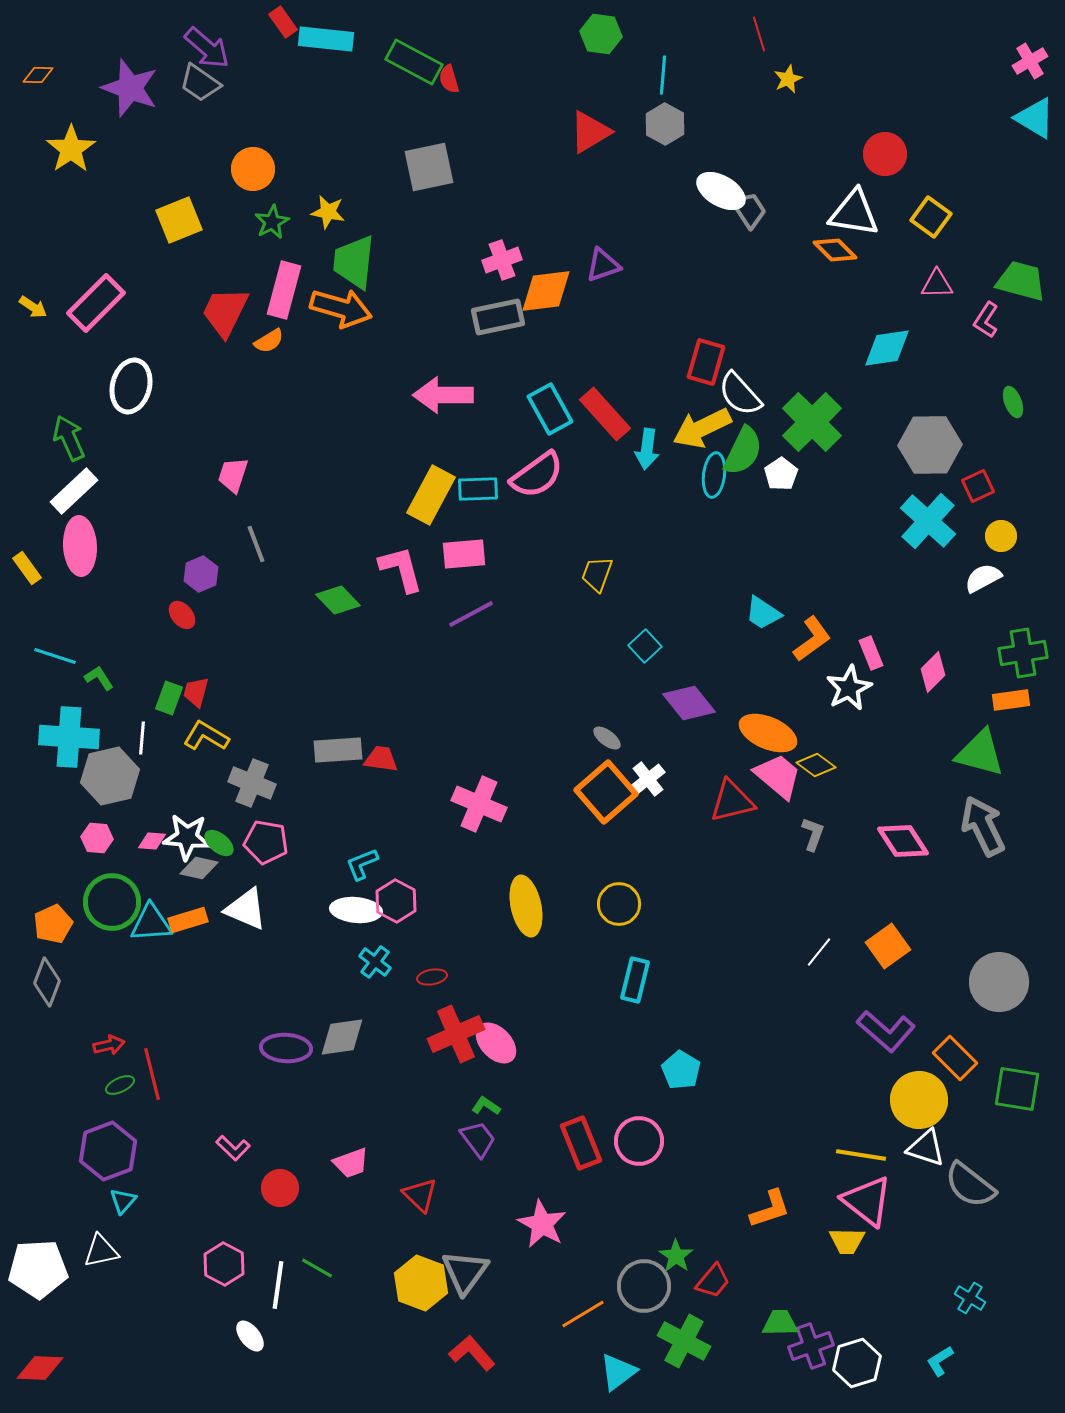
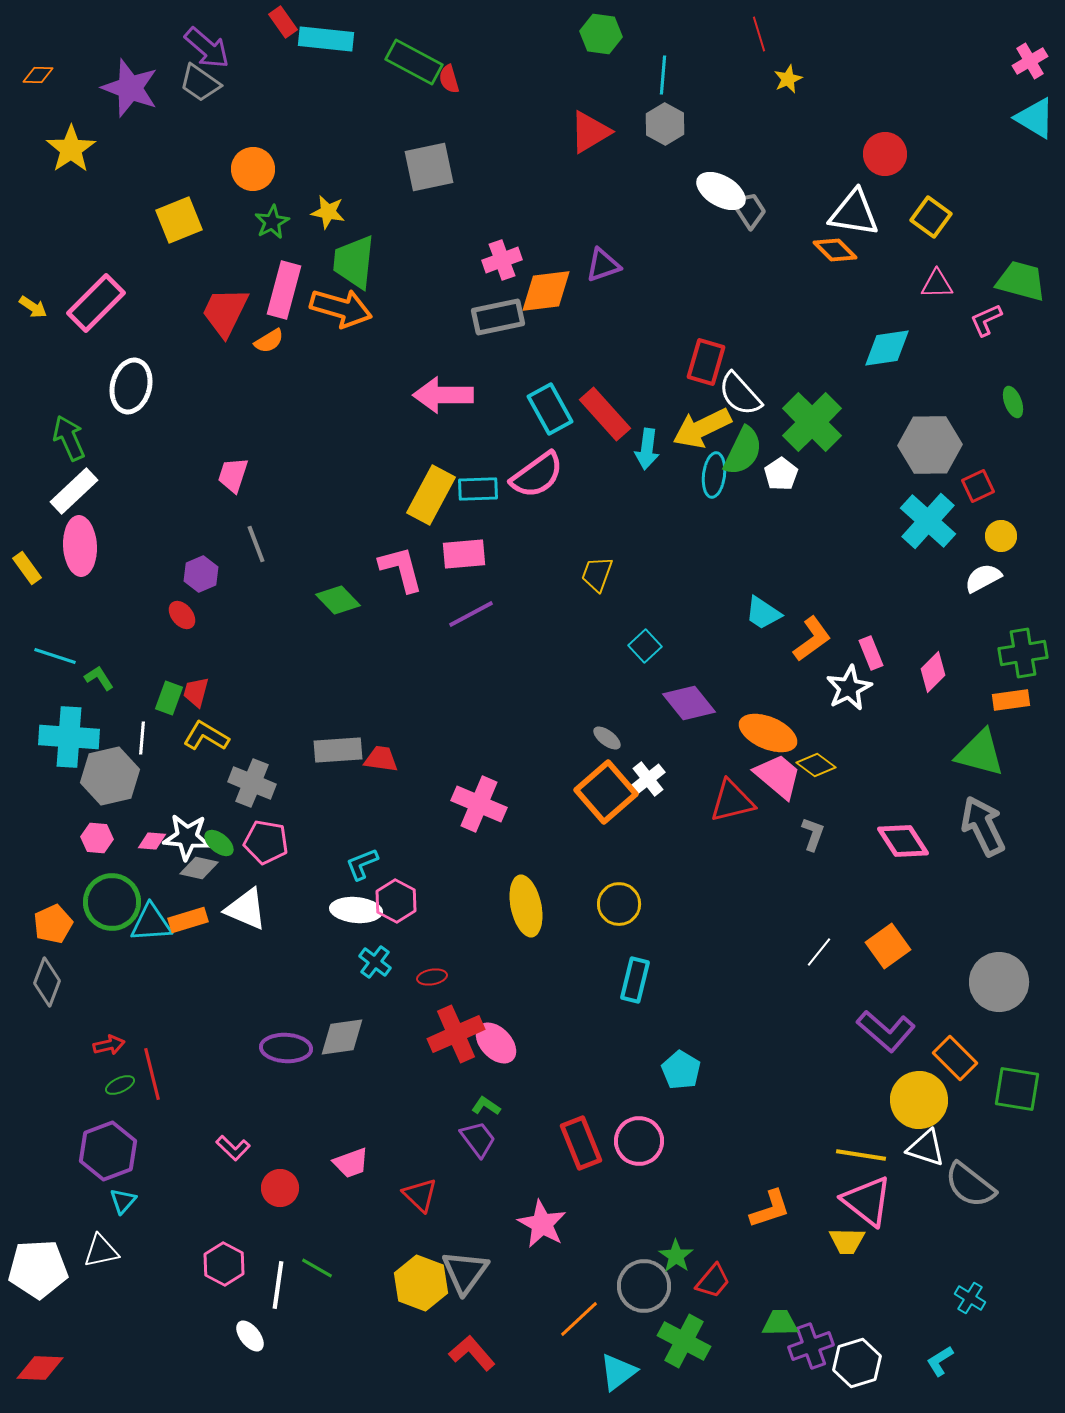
pink L-shape at (986, 320): rotated 33 degrees clockwise
orange line at (583, 1314): moved 4 px left, 5 px down; rotated 12 degrees counterclockwise
